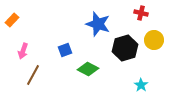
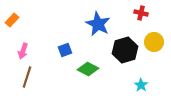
blue star: rotated 10 degrees clockwise
yellow circle: moved 2 px down
black hexagon: moved 2 px down
brown line: moved 6 px left, 2 px down; rotated 10 degrees counterclockwise
